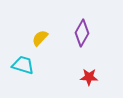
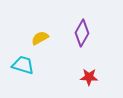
yellow semicircle: rotated 18 degrees clockwise
